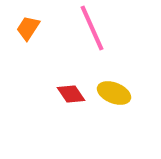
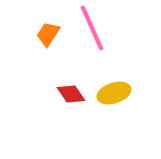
orange trapezoid: moved 20 px right, 6 px down
yellow ellipse: rotated 40 degrees counterclockwise
